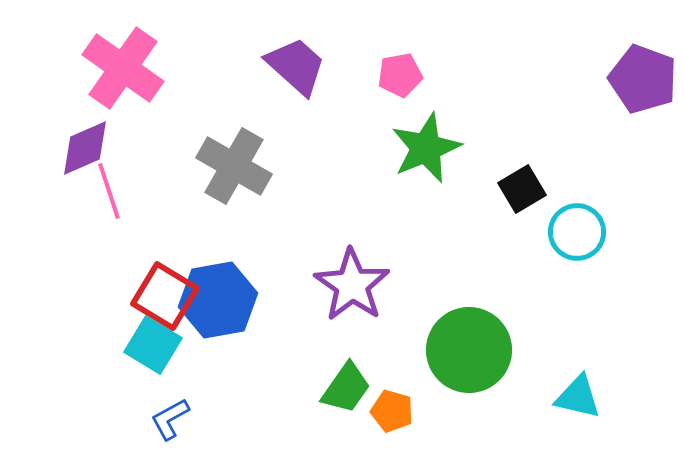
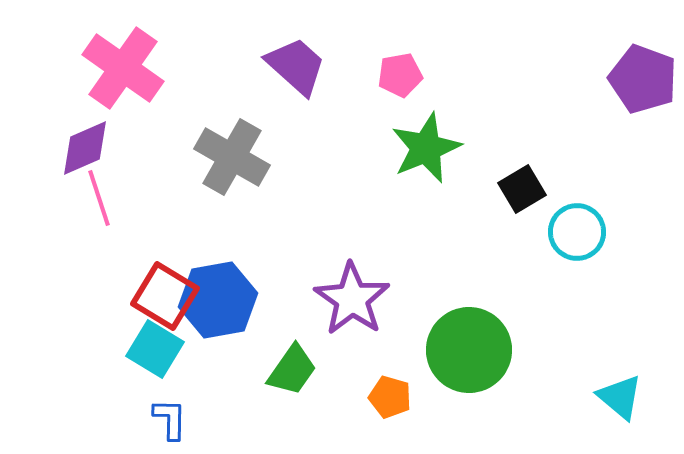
gray cross: moved 2 px left, 9 px up
pink line: moved 10 px left, 7 px down
purple star: moved 14 px down
cyan square: moved 2 px right, 4 px down
green trapezoid: moved 54 px left, 18 px up
cyan triangle: moved 42 px right; rotated 27 degrees clockwise
orange pentagon: moved 2 px left, 14 px up
blue L-shape: rotated 120 degrees clockwise
